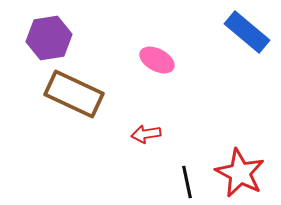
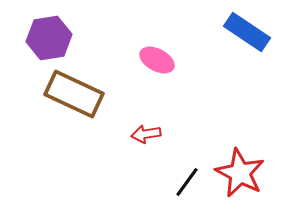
blue rectangle: rotated 6 degrees counterclockwise
black line: rotated 48 degrees clockwise
